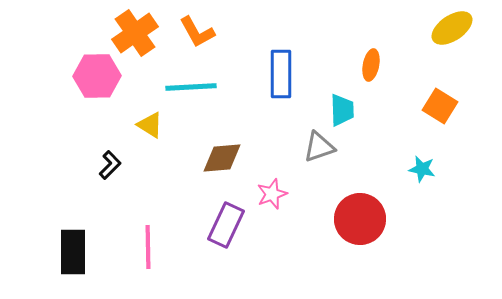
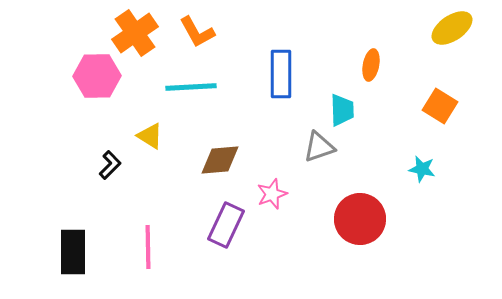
yellow triangle: moved 11 px down
brown diamond: moved 2 px left, 2 px down
